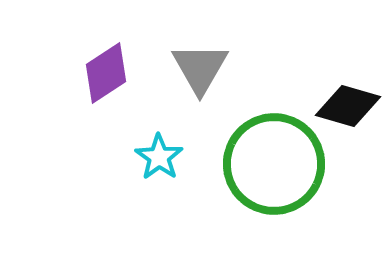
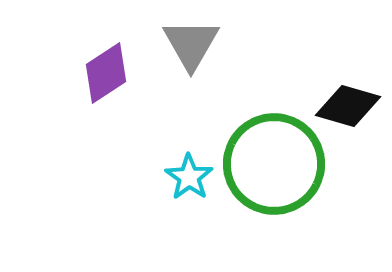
gray triangle: moved 9 px left, 24 px up
cyan star: moved 30 px right, 20 px down
